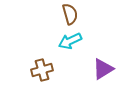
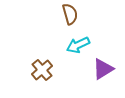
cyan arrow: moved 8 px right, 4 px down
brown cross: rotated 25 degrees counterclockwise
